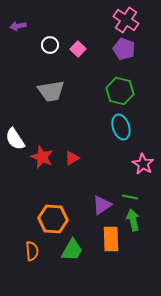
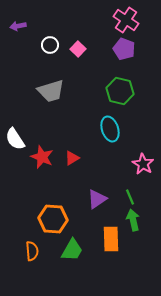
gray trapezoid: rotated 8 degrees counterclockwise
cyan ellipse: moved 11 px left, 2 px down
green line: rotated 56 degrees clockwise
purple triangle: moved 5 px left, 6 px up
